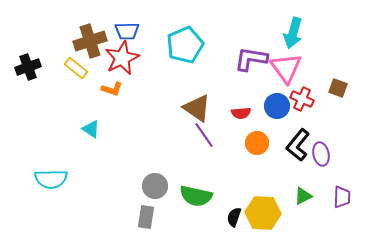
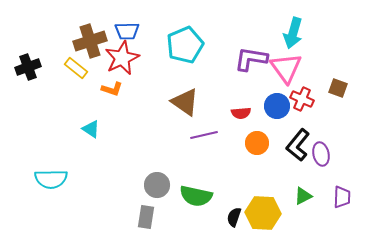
brown triangle: moved 12 px left, 6 px up
purple line: rotated 68 degrees counterclockwise
gray circle: moved 2 px right, 1 px up
